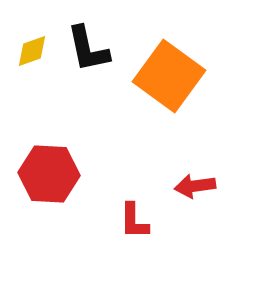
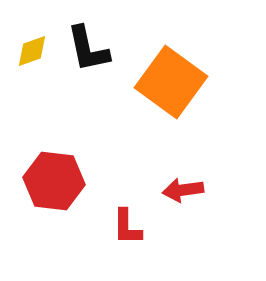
orange square: moved 2 px right, 6 px down
red hexagon: moved 5 px right, 7 px down; rotated 4 degrees clockwise
red arrow: moved 12 px left, 4 px down
red L-shape: moved 7 px left, 6 px down
